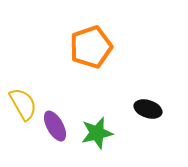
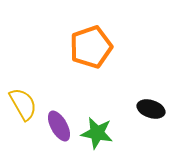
black ellipse: moved 3 px right
purple ellipse: moved 4 px right
green star: rotated 24 degrees clockwise
